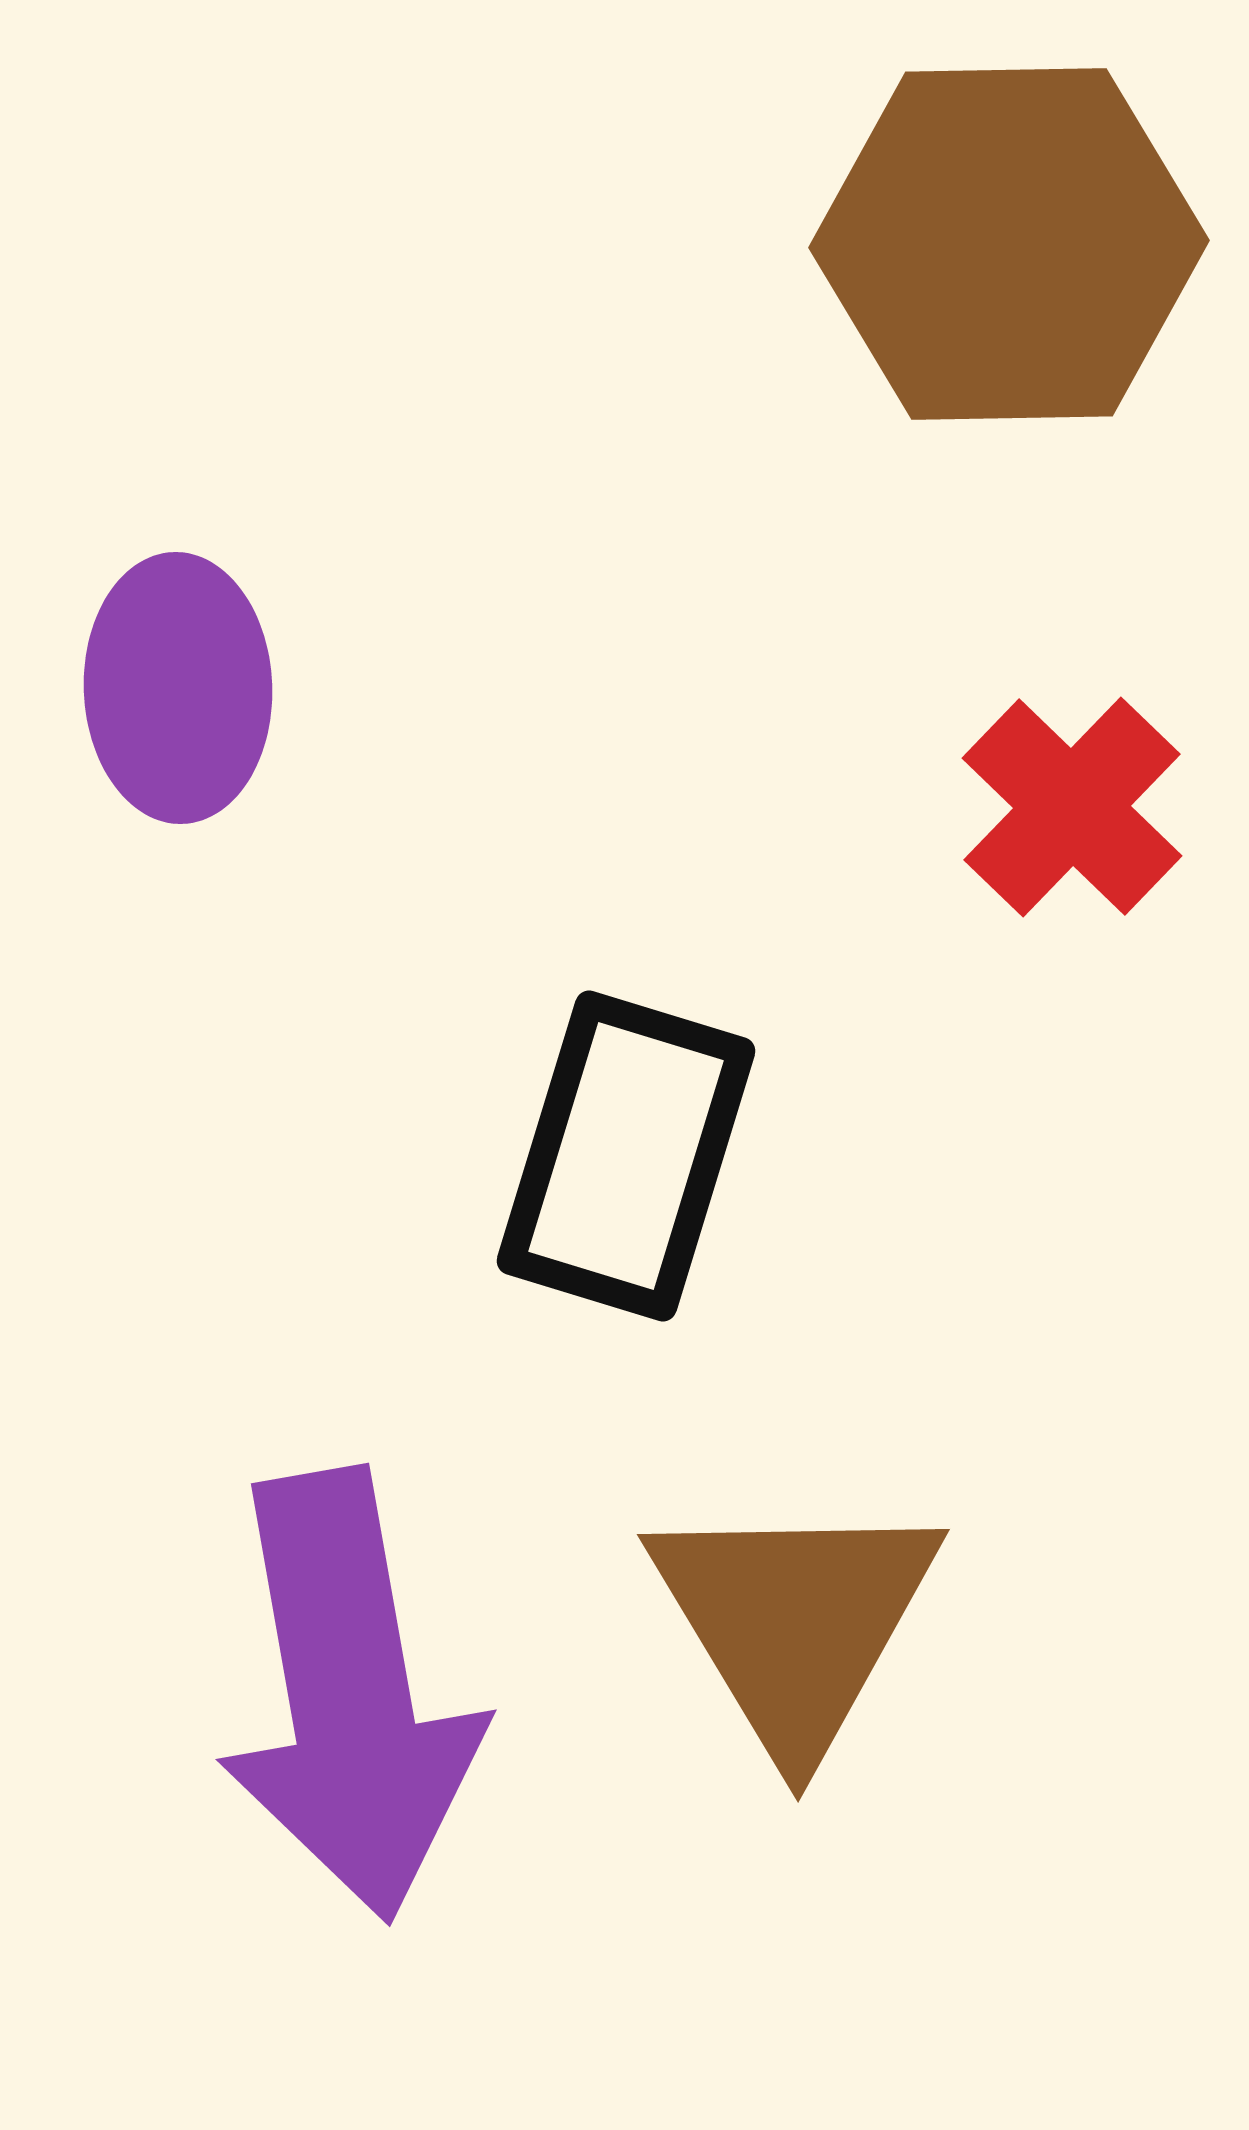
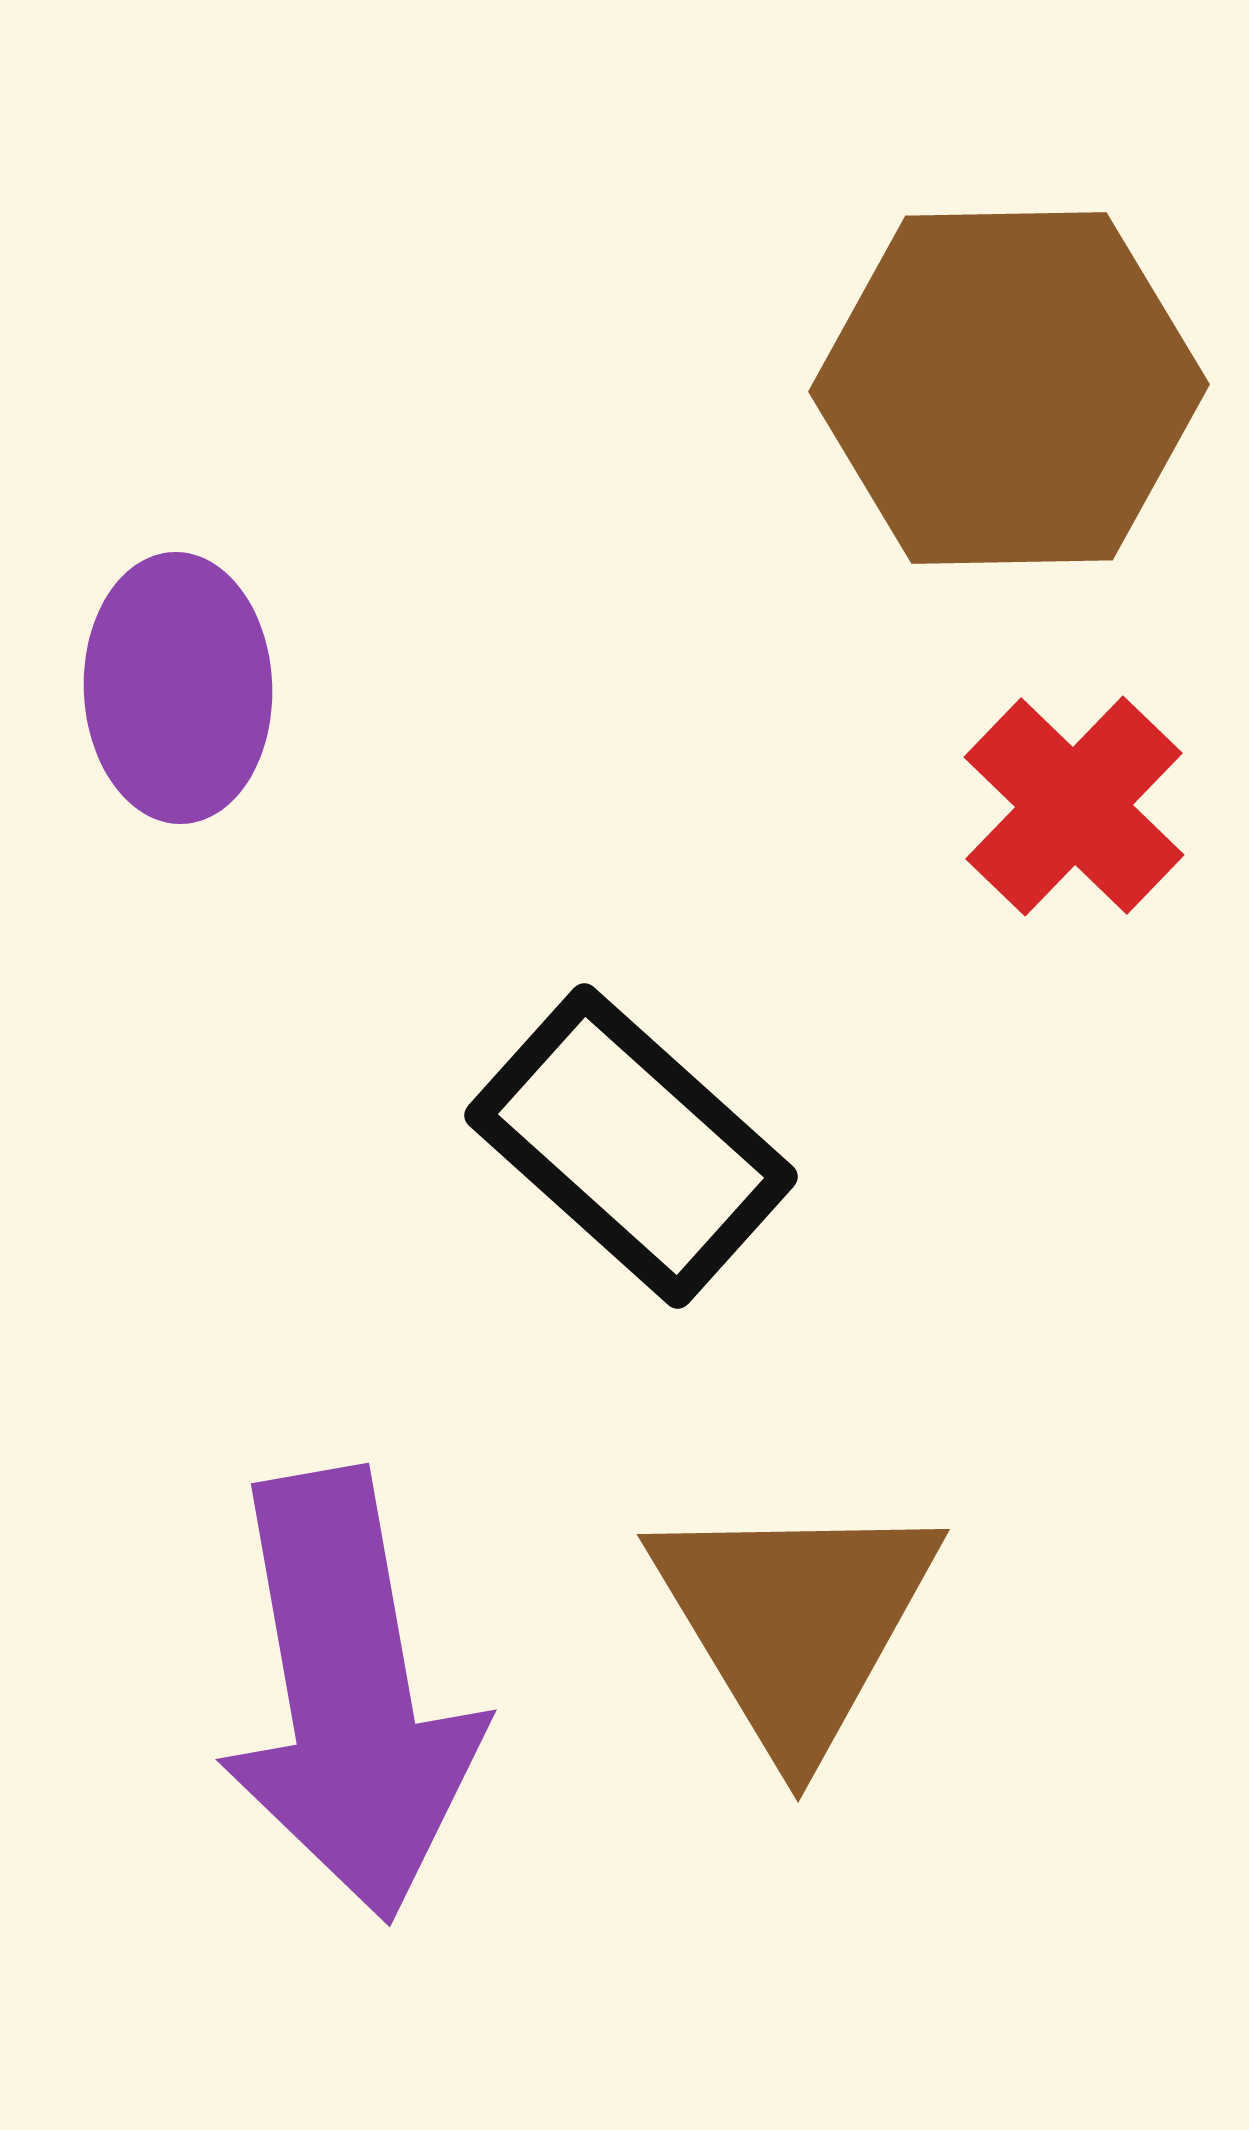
brown hexagon: moved 144 px down
red cross: moved 2 px right, 1 px up
black rectangle: moved 5 px right, 10 px up; rotated 65 degrees counterclockwise
